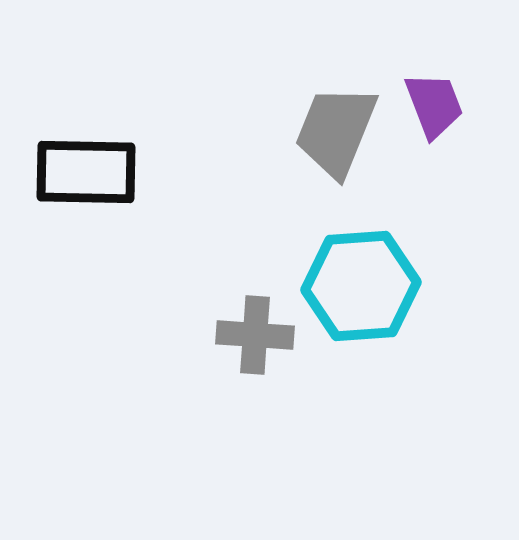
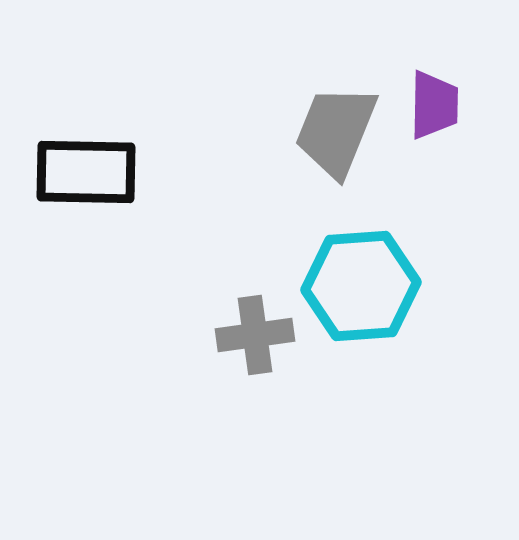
purple trapezoid: rotated 22 degrees clockwise
gray cross: rotated 12 degrees counterclockwise
